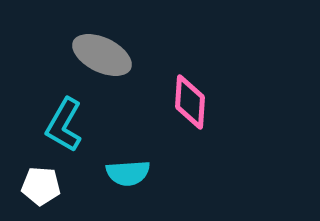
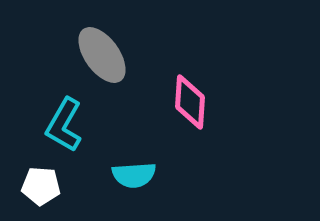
gray ellipse: rotated 28 degrees clockwise
cyan semicircle: moved 6 px right, 2 px down
